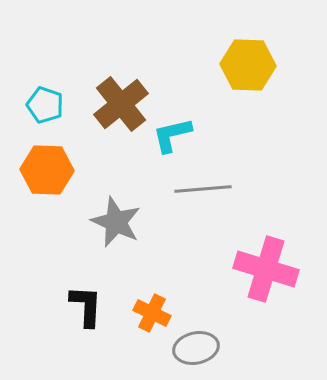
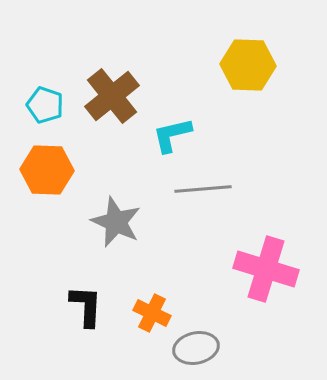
brown cross: moved 9 px left, 8 px up
